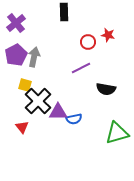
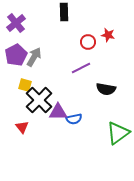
gray arrow: rotated 18 degrees clockwise
black cross: moved 1 px right, 1 px up
green triangle: moved 1 px right; rotated 20 degrees counterclockwise
